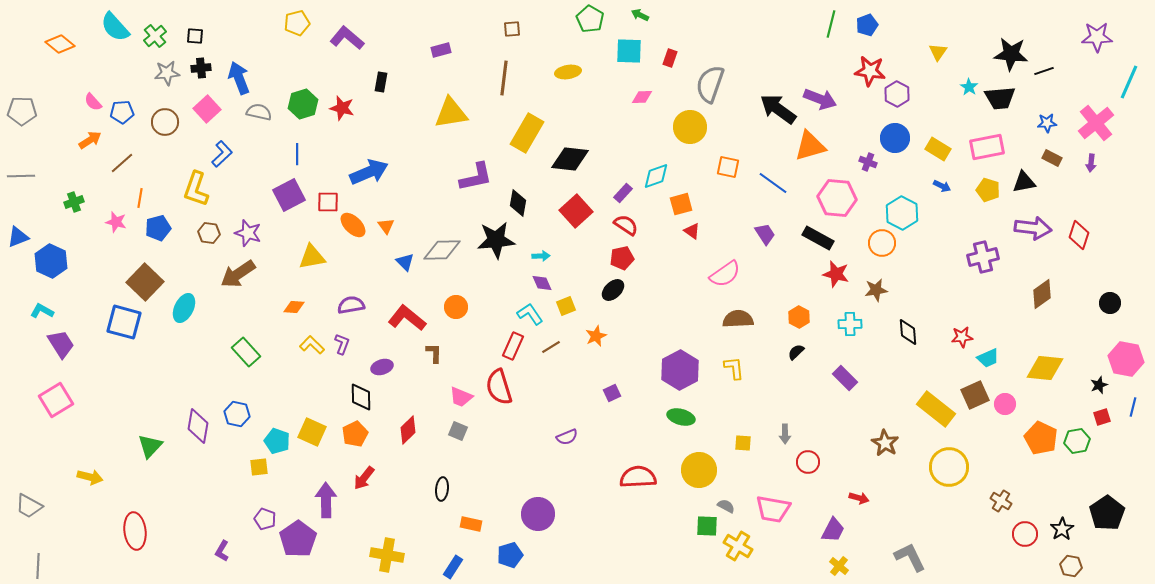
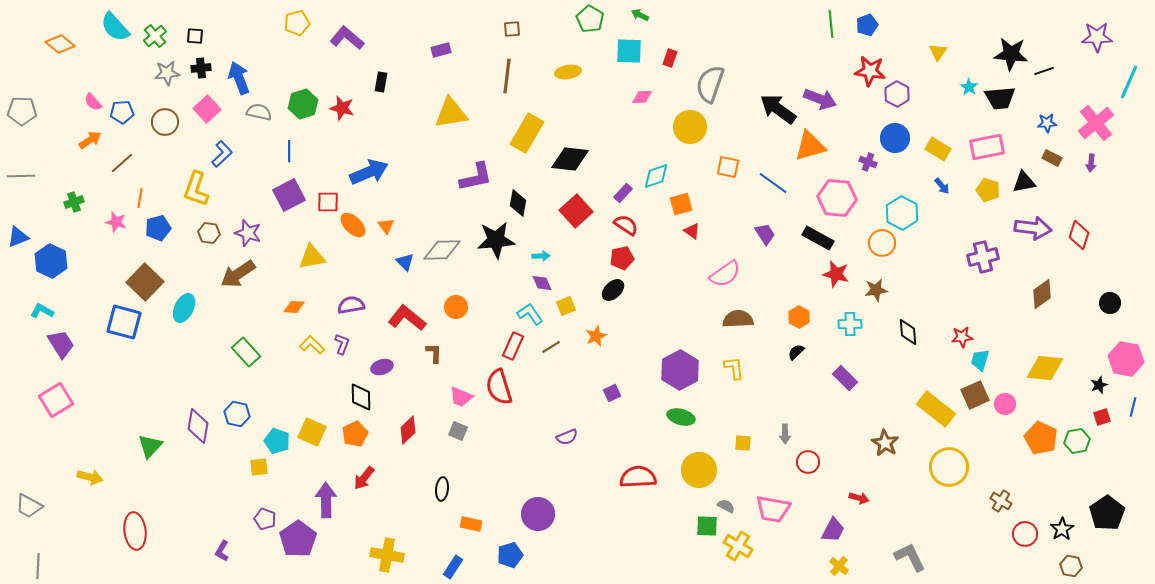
green line at (831, 24): rotated 20 degrees counterclockwise
brown line at (504, 78): moved 3 px right, 2 px up
blue line at (297, 154): moved 8 px left, 3 px up
blue arrow at (942, 186): rotated 24 degrees clockwise
cyan trapezoid at (988, 358): moved 8 px left, 2 px down; rotated 130 degrees clockwise
